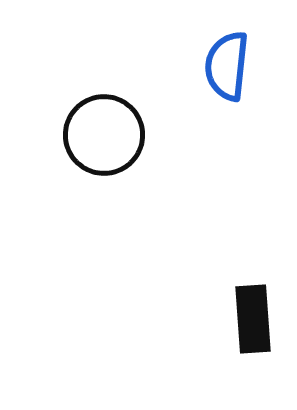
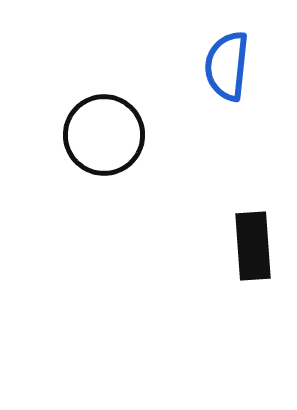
black rectangle: moved 73 px up
